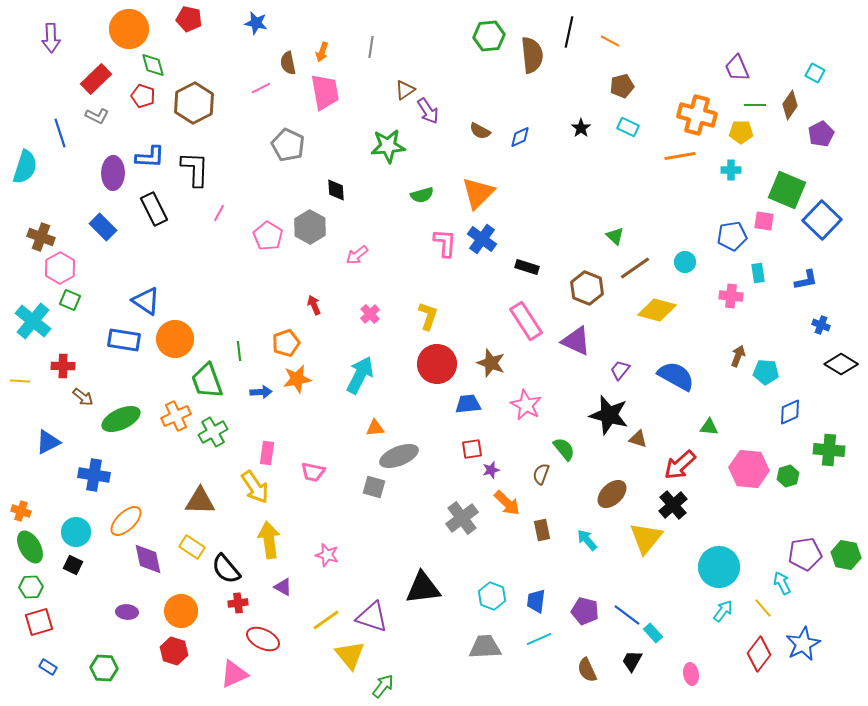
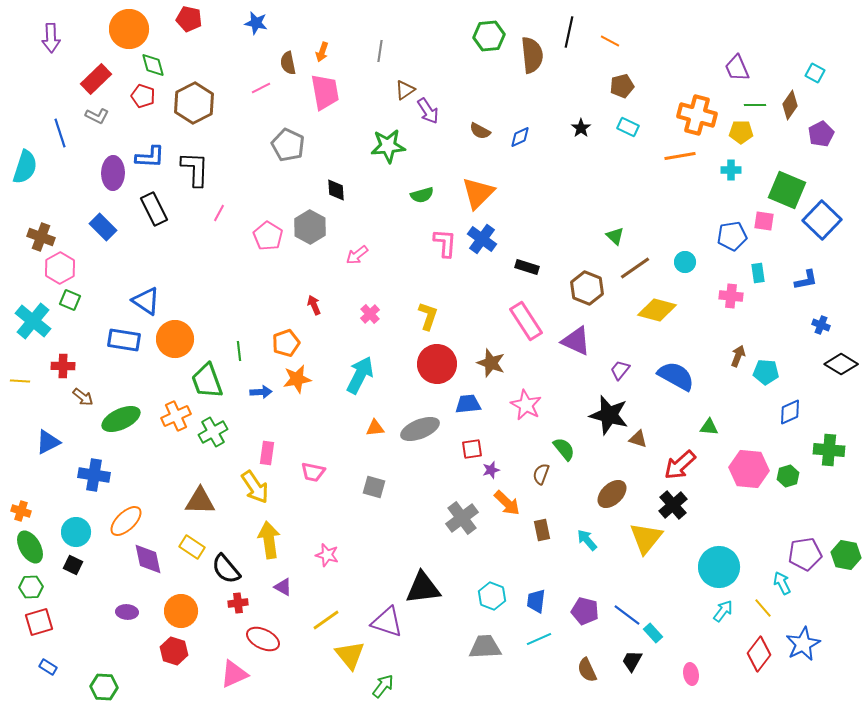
gray line at (371, 47): moved 9 px right, 4 px down
gray ellipse at (399, 456): moved 21 px right, 27 px up
purple triangle at (372, 617): moved 15 px right, 5 px down
green hexagon at (104, 668): moved 19 px down
